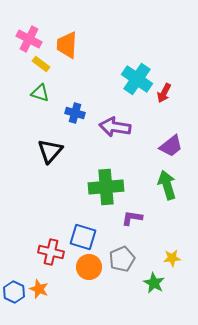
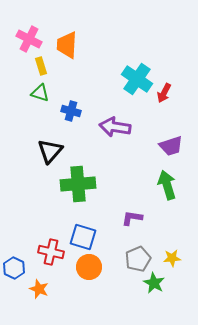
yellow rectangle: moved 2 px down; rotated 36 degrees clockwise
blue cross: moved 4 px left, 2 px up
purple trapezoid: rotated 20 degrees clockwise
green cross: moved 28 px left, 3 px up
gray pentagon: moved 16 px right
blue hexagon: moved 24 px up
